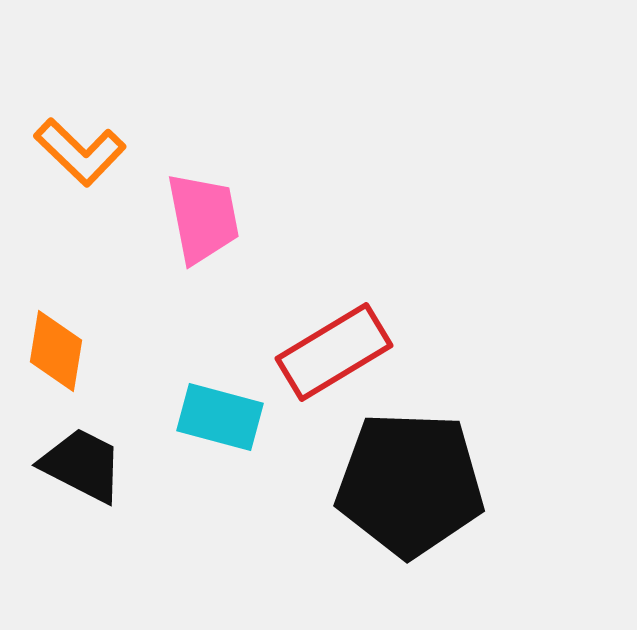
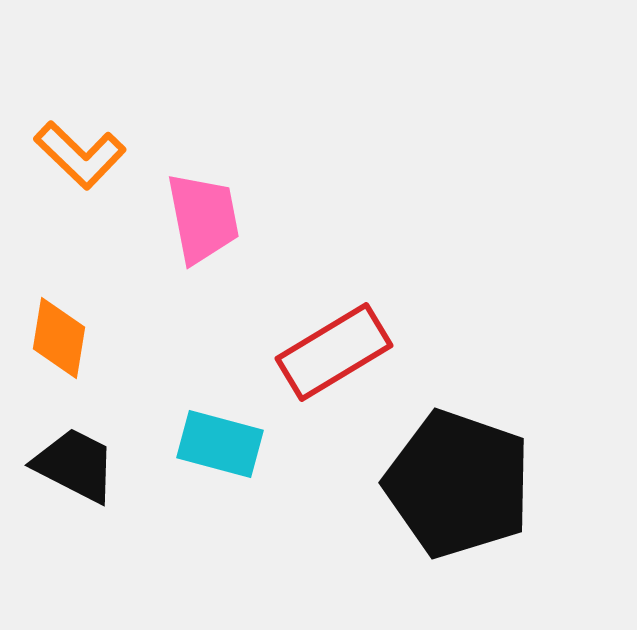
orange L-shape: moved 3 px down
orange diamond: moved 3 px right, 13 px up
cyan rectangle: moved 27 px down
black trapezoid: moved 7 px left
black pentagon: moved 48 px right; rotated 17 degrees clockwise
